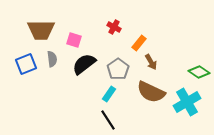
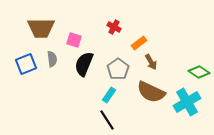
brown trapezoid: moved 2 px up
orange rectangle: rotated 14 degrees clockwise
black semicircle: rotated 30 degrees counterclockwise
cyan rectangle: moved 1 px down
black line: moved 1 px left
